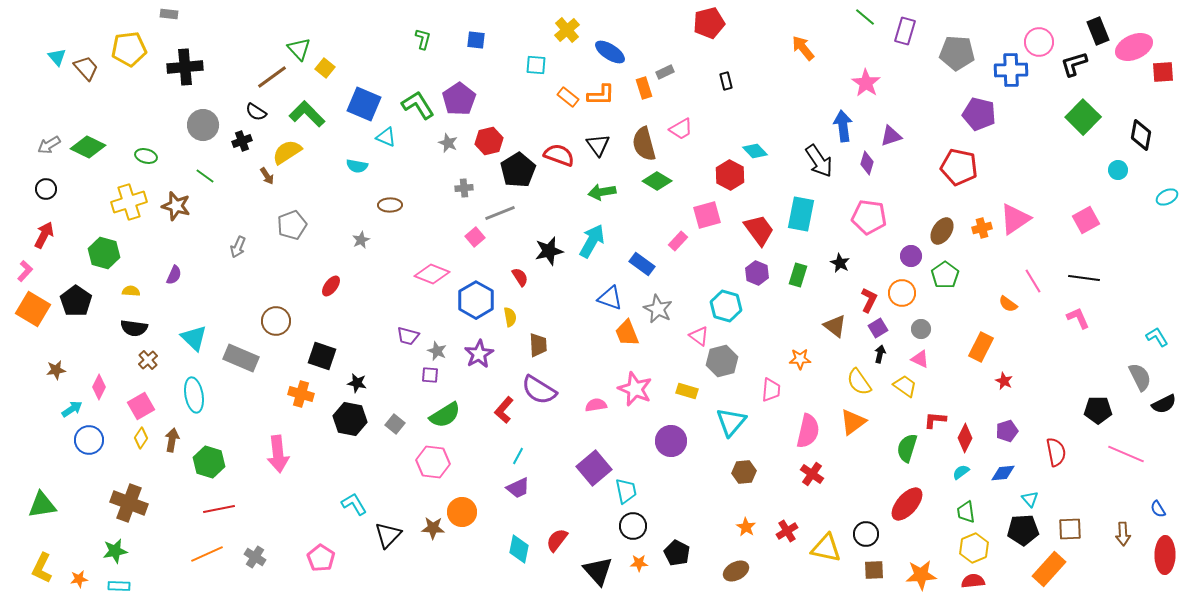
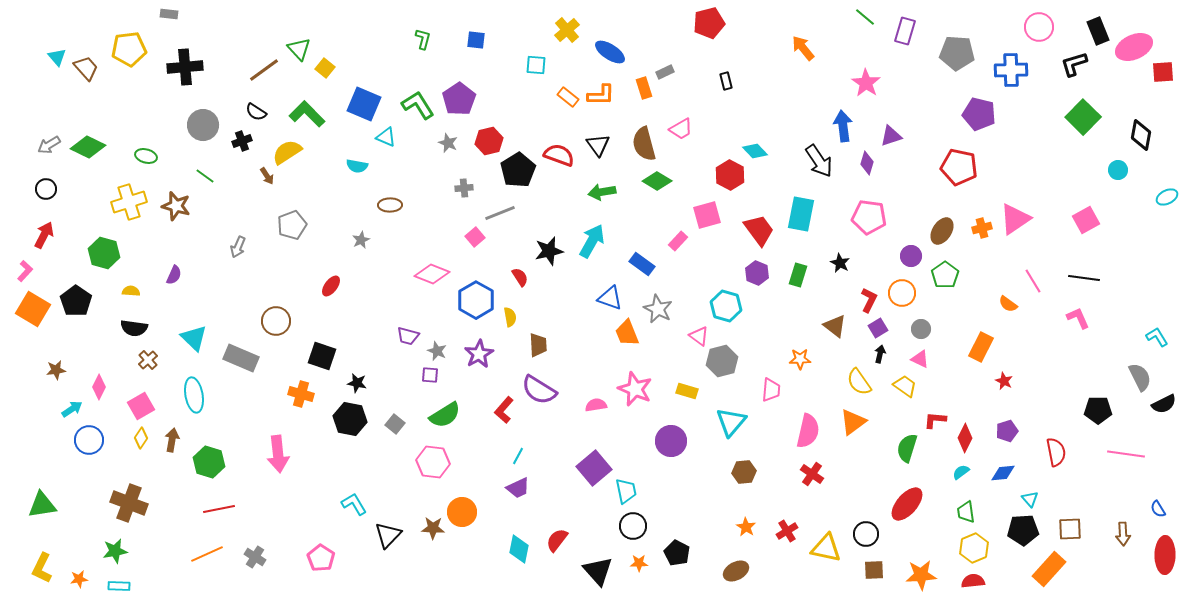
pink circle at (1039, 42): moved 15 px up
brown line at (272, 77): moved 8 px left, 7 px up
pink line at (1126, 454): rotated 15 degrees counterclockwise
